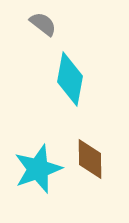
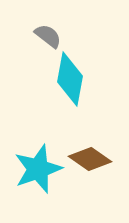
gray semicircle: moved 5 px right, 12 px down
brown diamond: rotated 54 degrees counterclockwise
